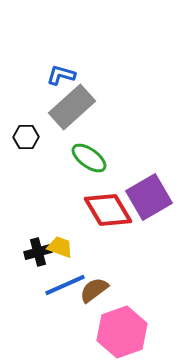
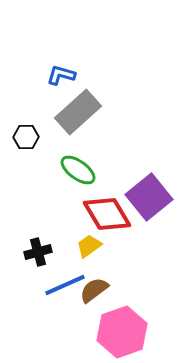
gray rectangle: moved 6 px right, 5 px down
green ellipse: moved 11 px left, 12 px down
purple square: rotated 9 degrees counterclockwise
red diamond: moved 1 px left, 4 px down
yellow trapezoid: moved 29 px right, 1 px up; rotated 56 degrees counterclockwise
